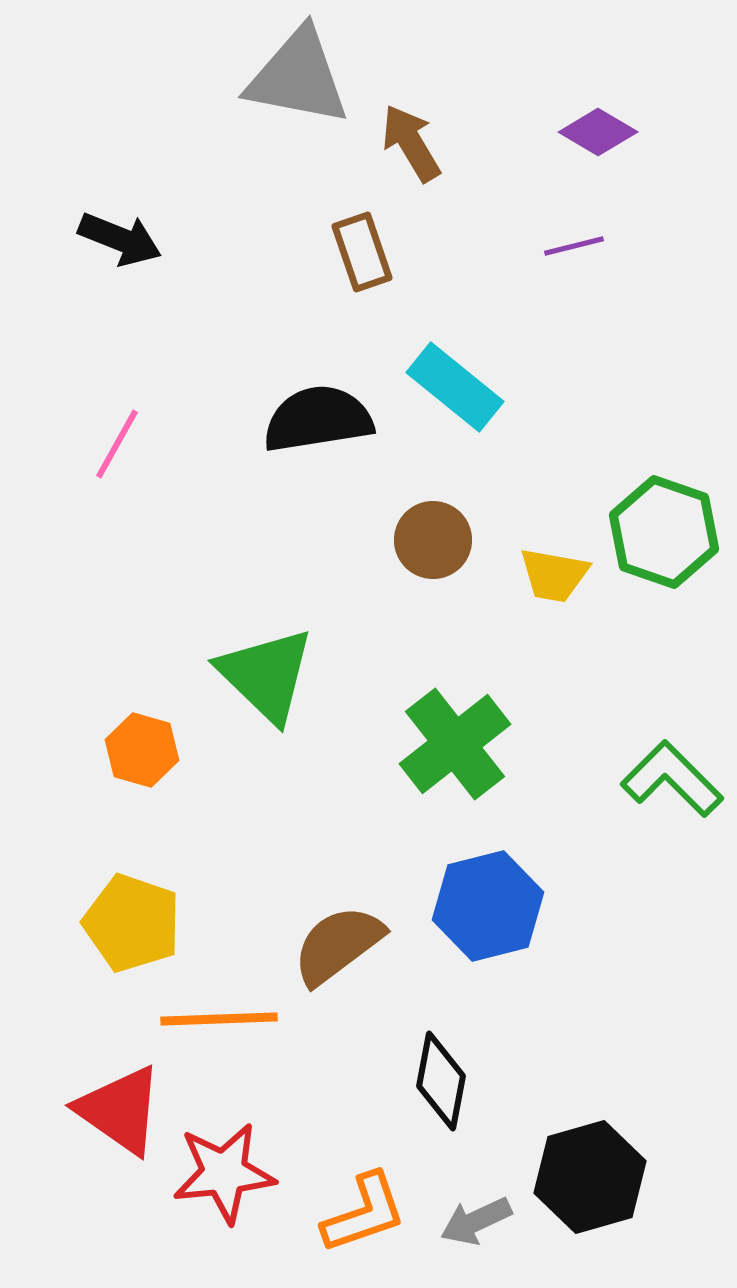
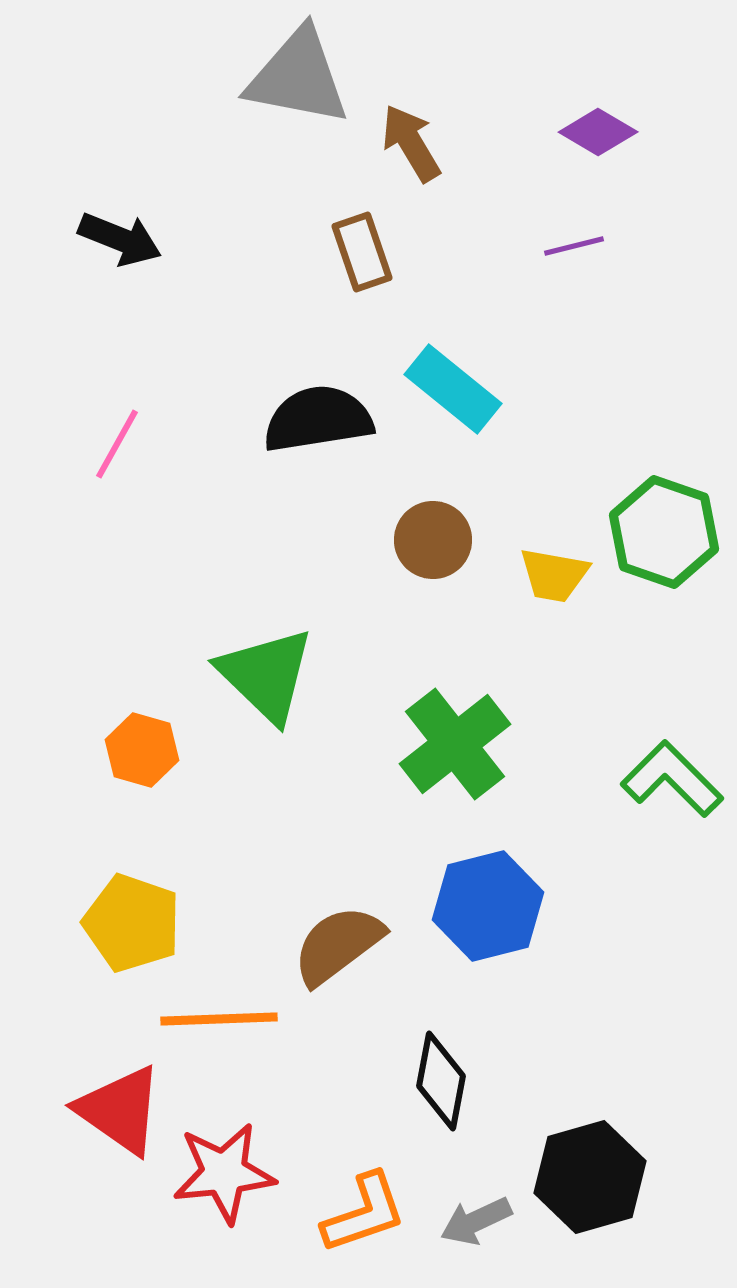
cyan rectangle: moved 2 px left, 2 px down
